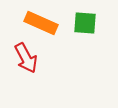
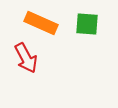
green square: moved 2 px right, 1 px down
